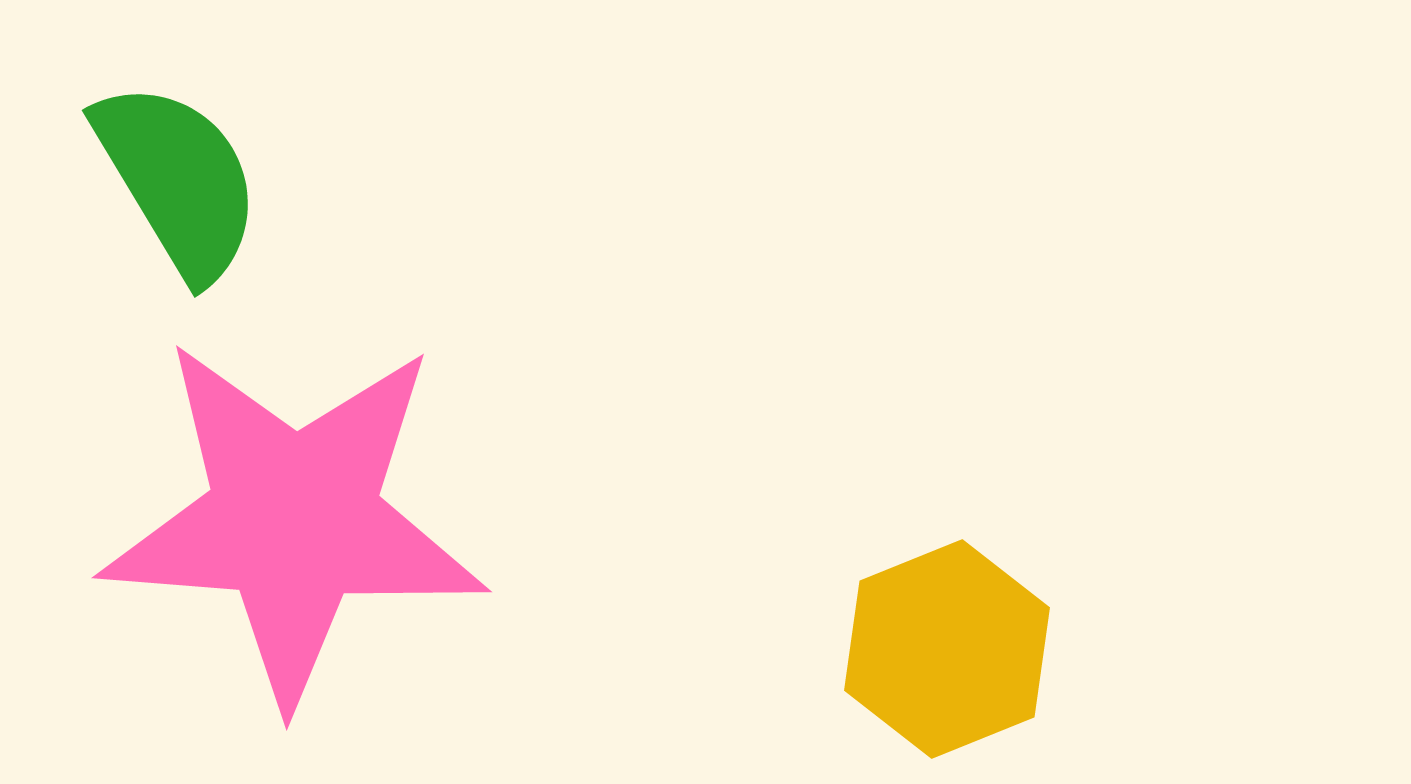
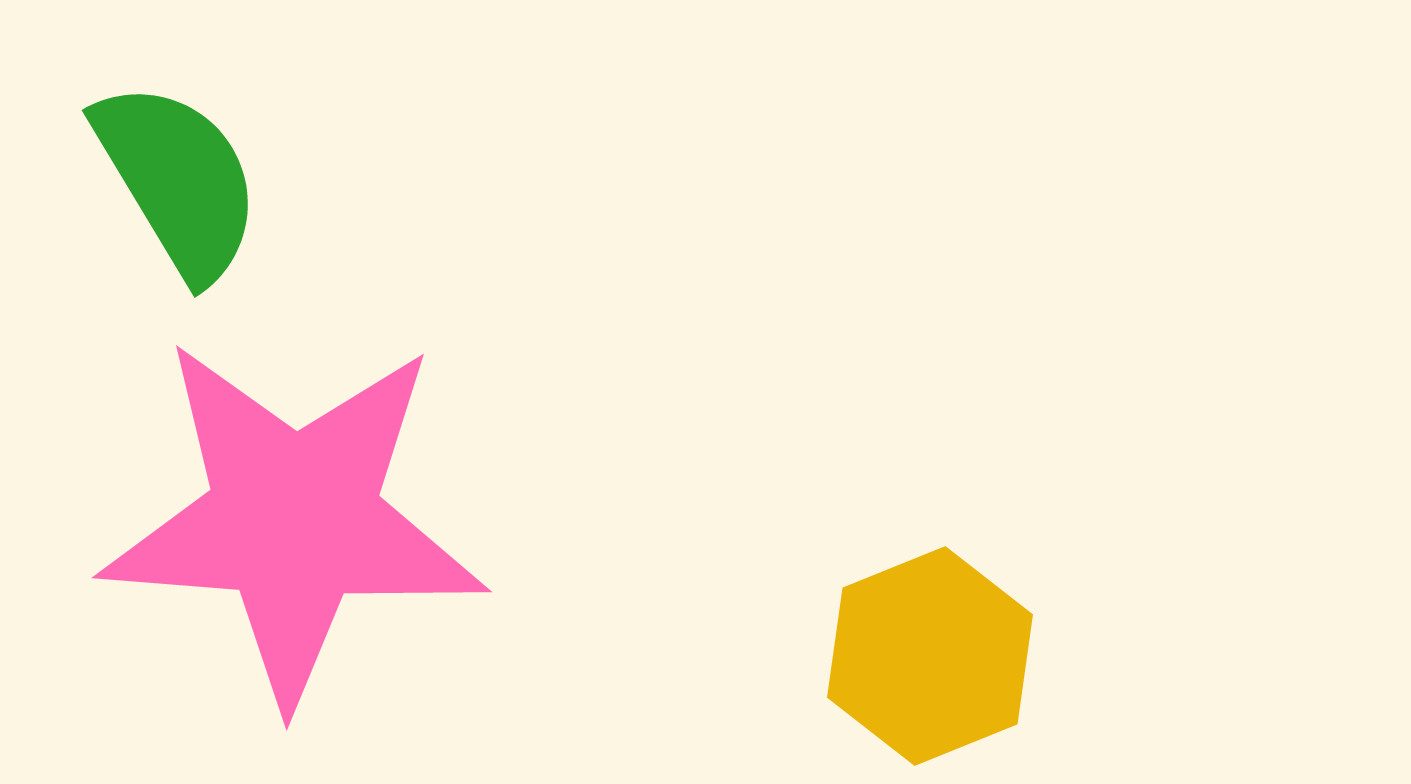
yellow hexagon: moved 17 px left, 7 px down
